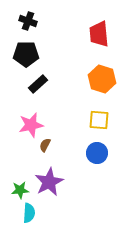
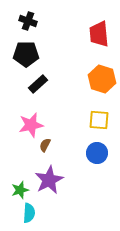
purple star: moved 2 px up
green star: rotated 12 degrees counterclockwise
